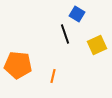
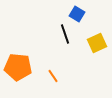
yellow square: moved 2 px up
orange pentagon: moved 2 px down
orange line: rotated 48 degrees counterclockwise
